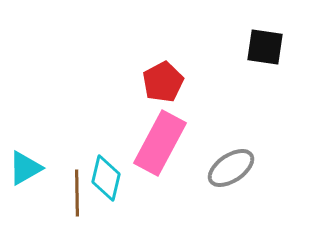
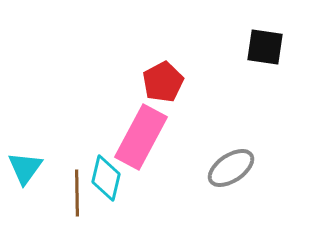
pink rectangle: moved 19 px left, 6 px up
cyan triangle: rotated 24 degrees counterclockwise
